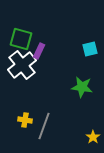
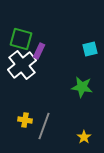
yellow star: moved 9 px left
